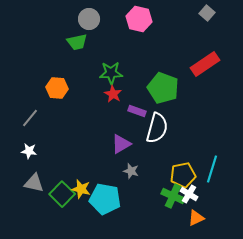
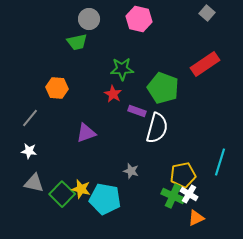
green star: moved 11 px right, 4 px up
purple triangle: moved 35 px left, 11 px up; rotated 10 degrees clockwise
cyan line: moved 8 px right, 7 px up
